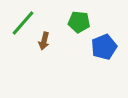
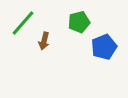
green pentagon: rotated 20 degrees counterclockwise
